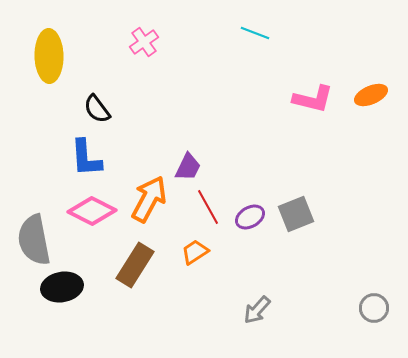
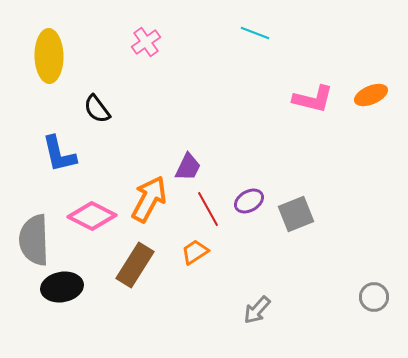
pink cross: moved 2 px right
blue L-shape: moved 27 px left, 4 px up; rotated 9 degrees counterclockwise
red line: moved 2 px down
pink diamond: moved 5 px down
purple ellipse: moved 1 px left, 16 px up
gray semicircle: rotated 9 degrees clockwise
gray circle: moved 11 px up
